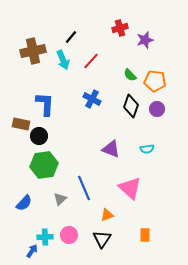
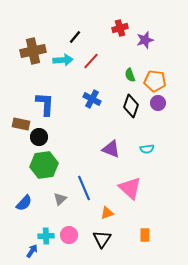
black line: moved 4 px right
cyan arrow: rotated 72 degrees counterclockwise
green semicircle: rotated 24 degrees clockwise
purple circle: moved 1 px right, 6 px up
black circle: moved 1 px down
orange triangle: moved 2 px up
cyan cross: moved 1 px right, 1 px up
